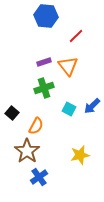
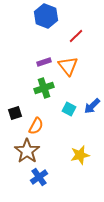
blue hexagon: rotated 15 degrees clockwise
black square: moved 3 px right; rotated 32 degrees clockwise
